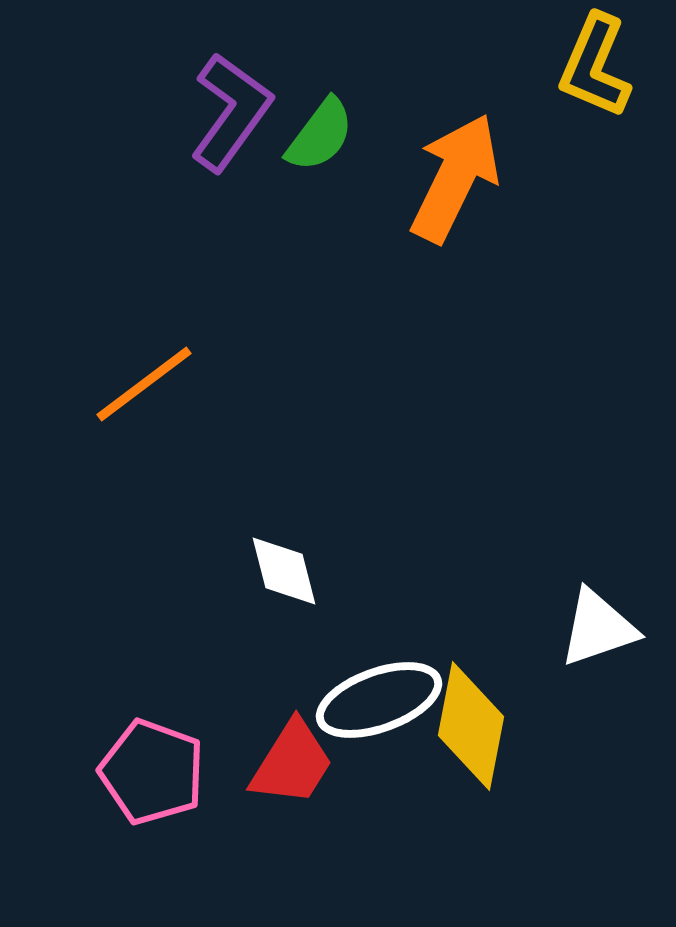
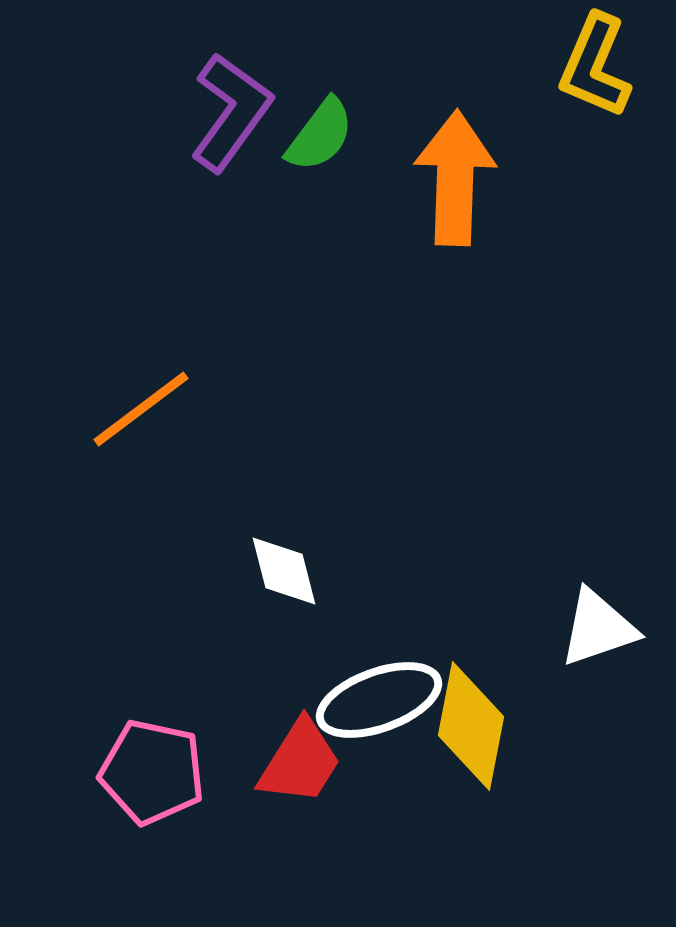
orange arrow: rotated 24 degrees counterclockwise
orange line: moved 3 px left, 25 px down
red trapezoid: moved 8 px right, 1 px up
pink pentagon: rotated 8 degrees counterclockwise
